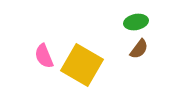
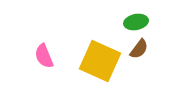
yellow square: moved 18 px right, 4 px up; rotated 6 degrees counterclockwise
